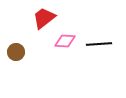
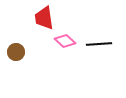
red trapezoid: rotated 60 degrees counterclockwise
pink diamond: rotated 40 degrees clockwise
